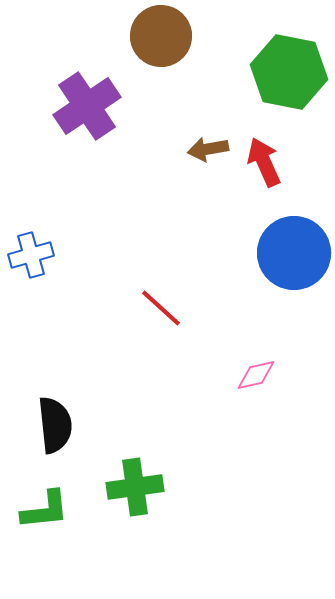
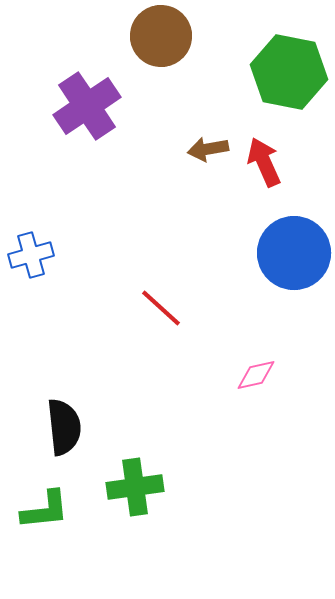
black semicircle: moved 9 px right, 2 px down
